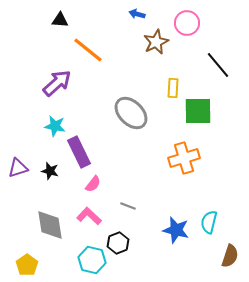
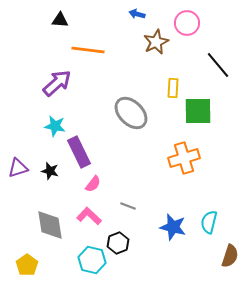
orange line: rotated 32 degrees counterclockwise
blue star: moved 3 px left, 3 px up
